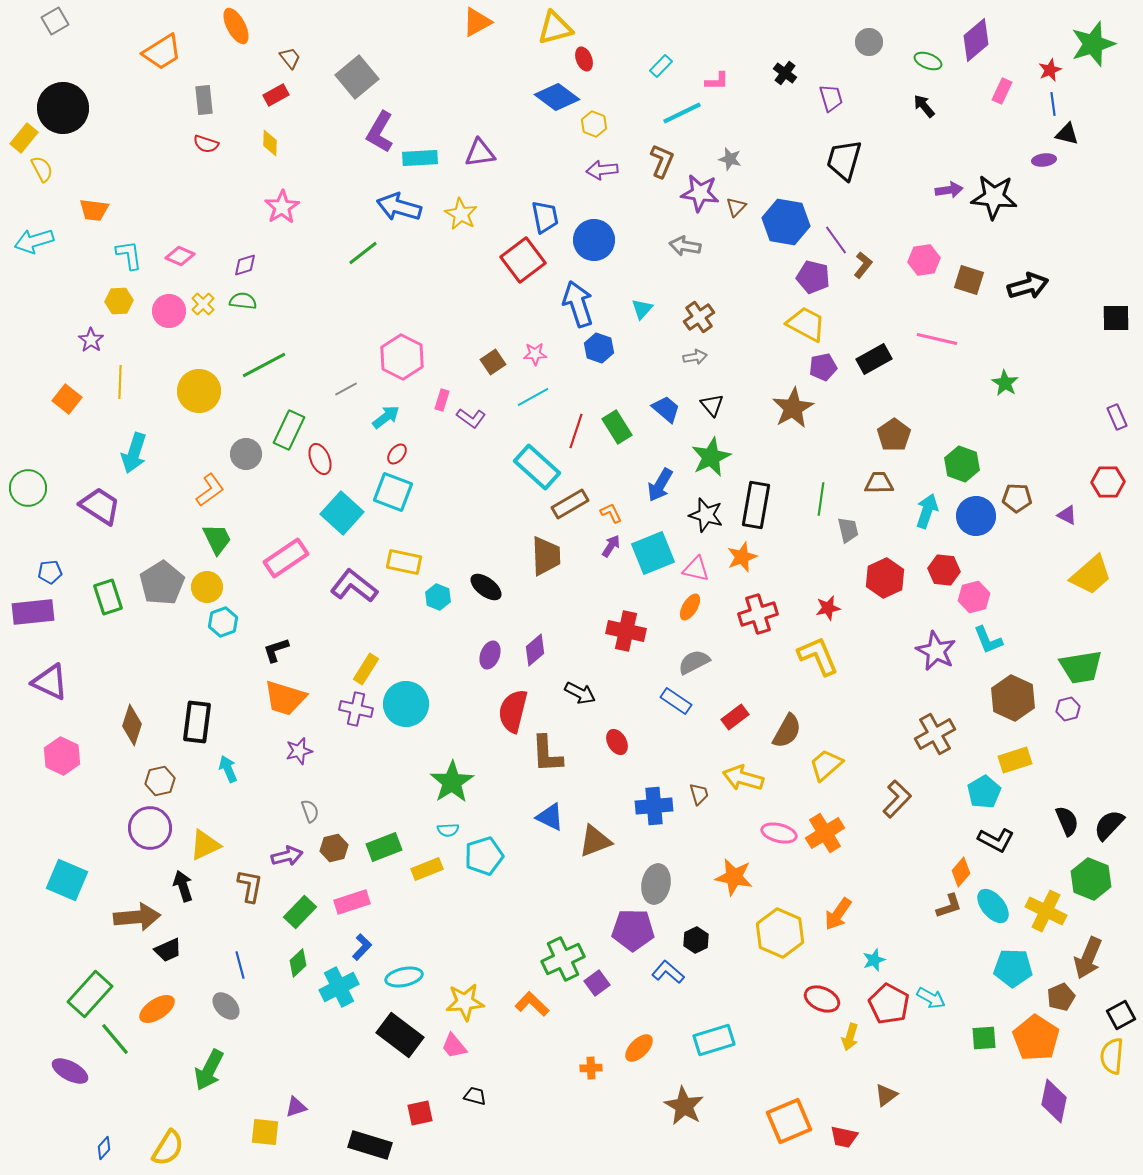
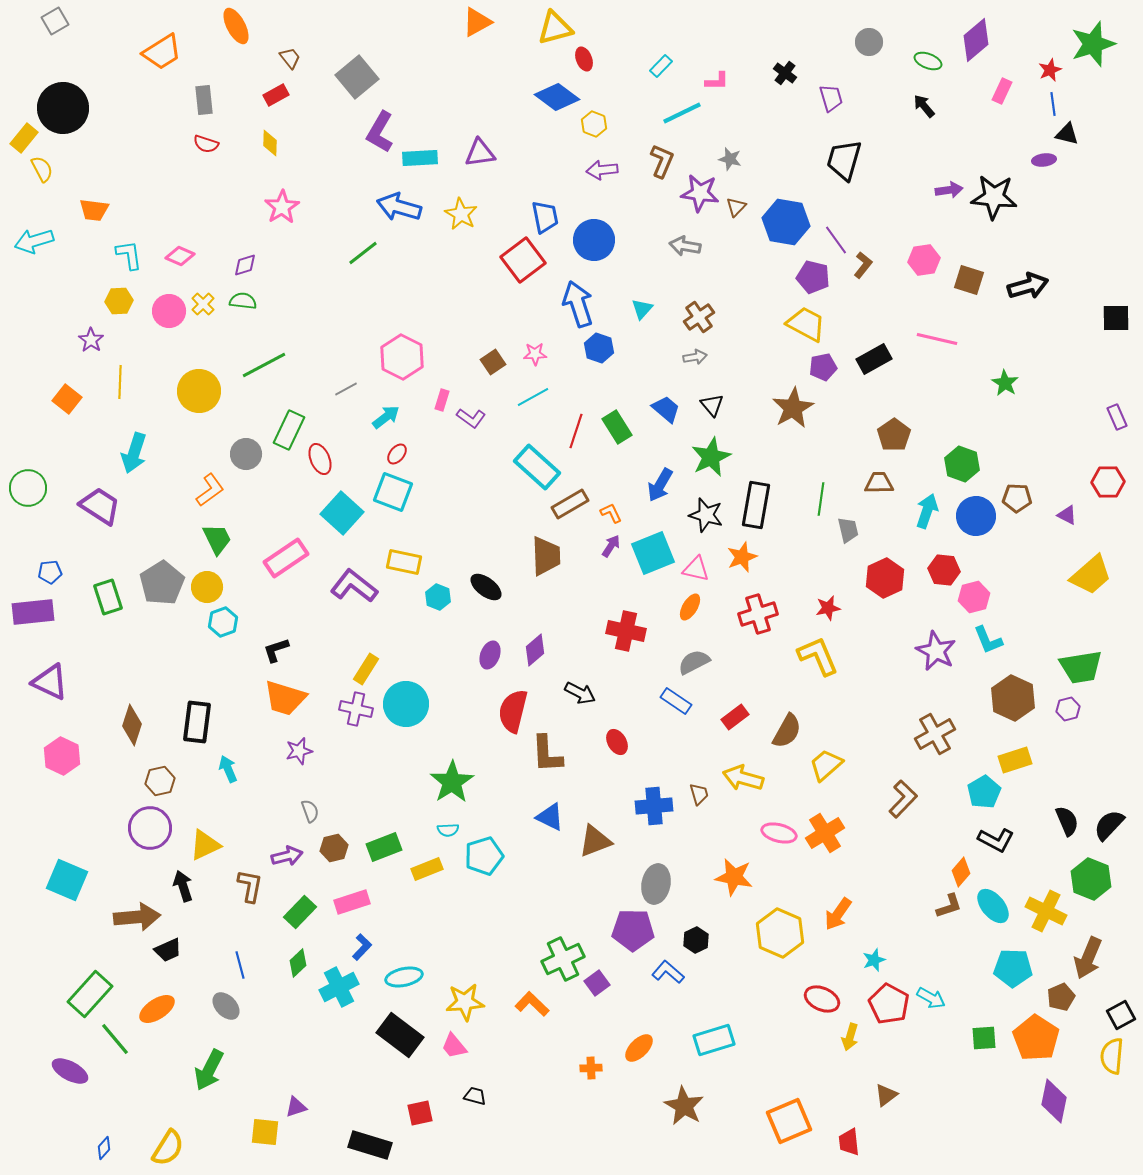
brown L-shape at (897, 799): moved 6 px right
red trapezoid at (844, 1137): moved 5 px right, 5 px down; rotated 72 degrees clockwise
